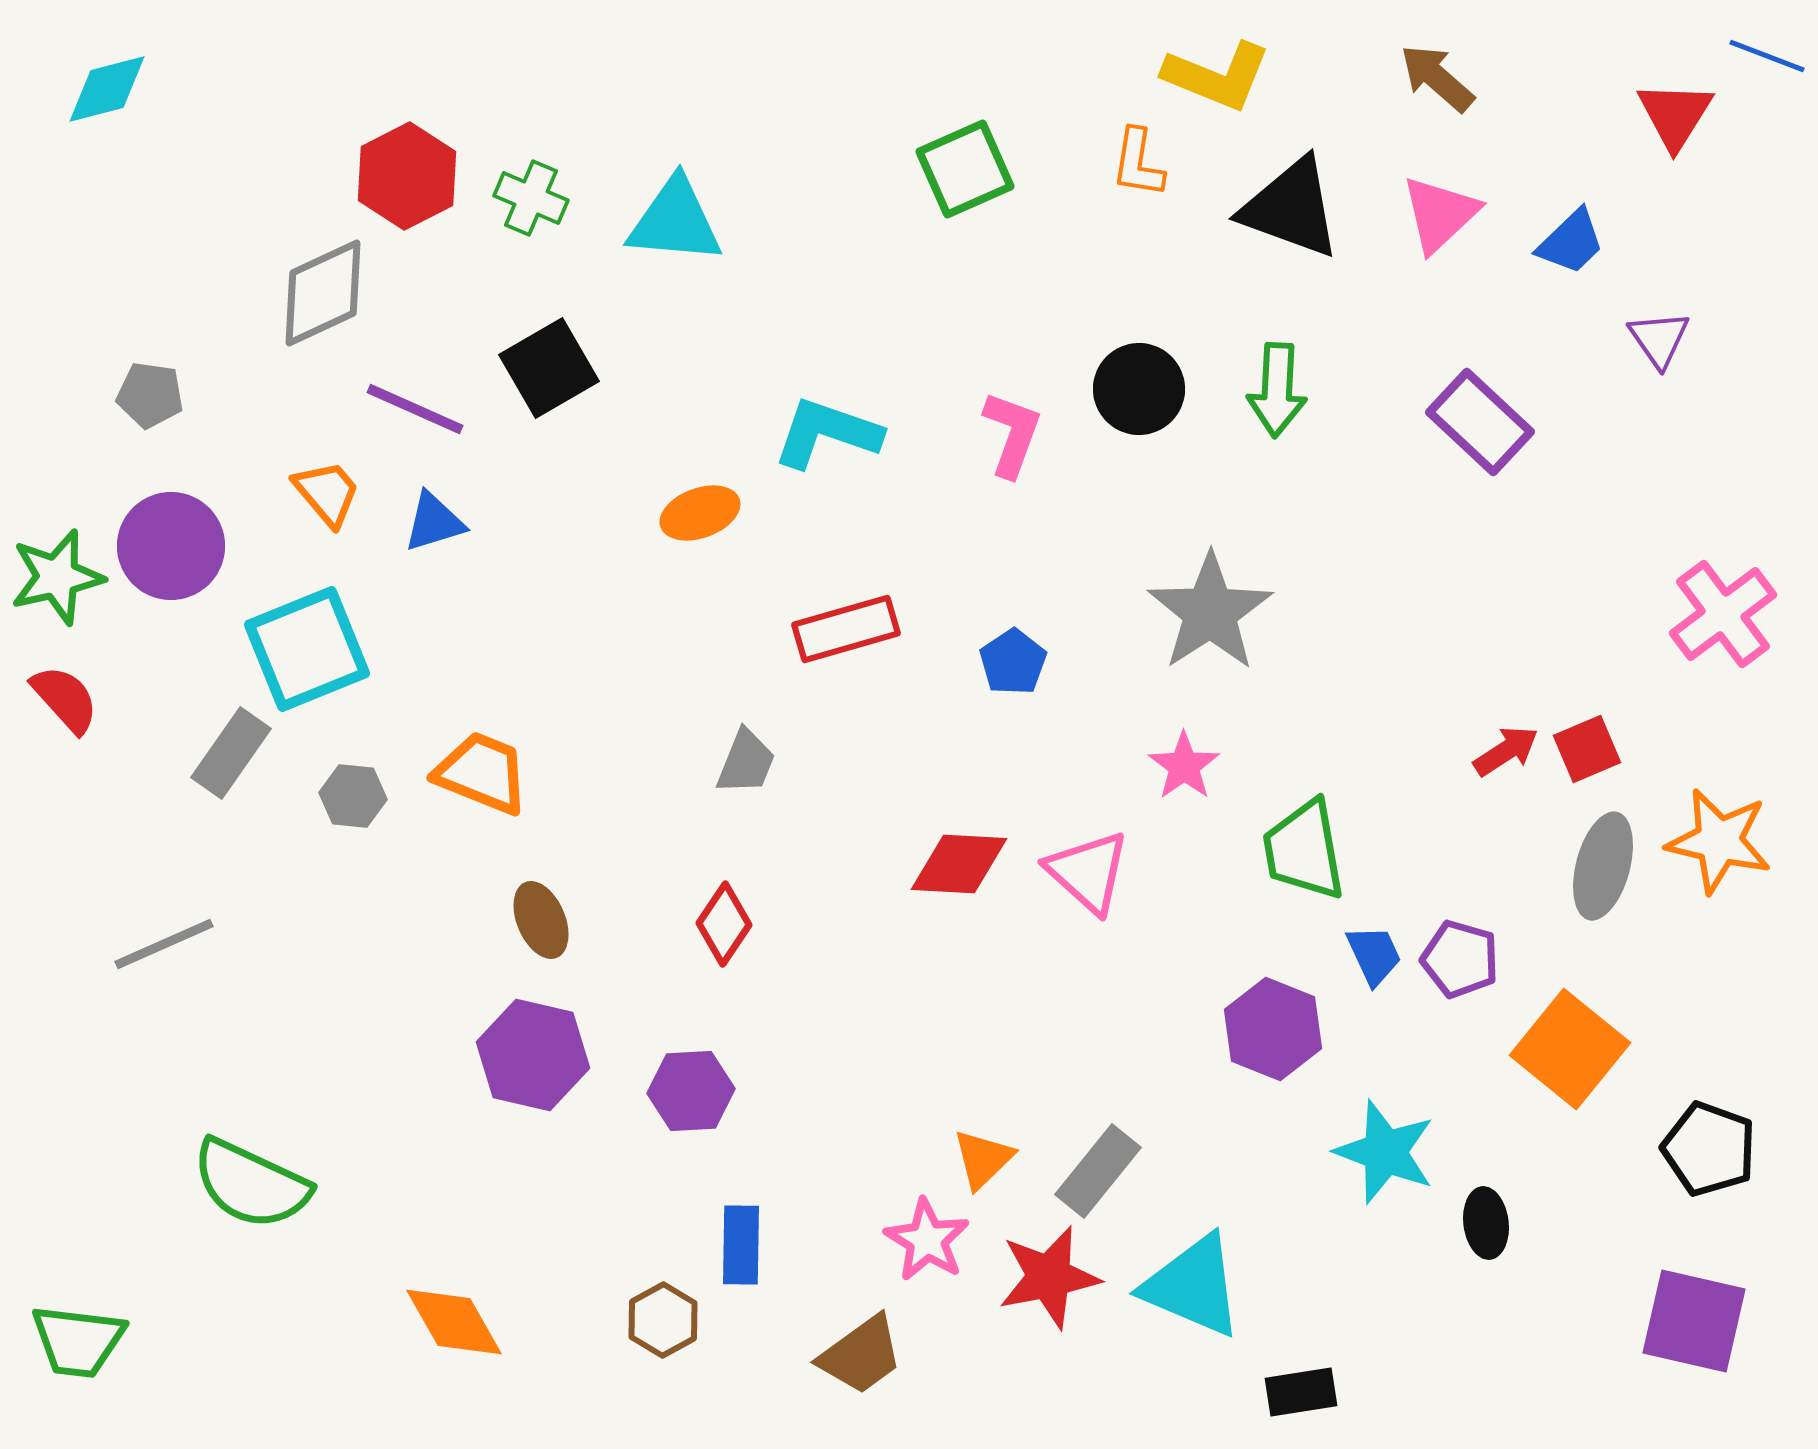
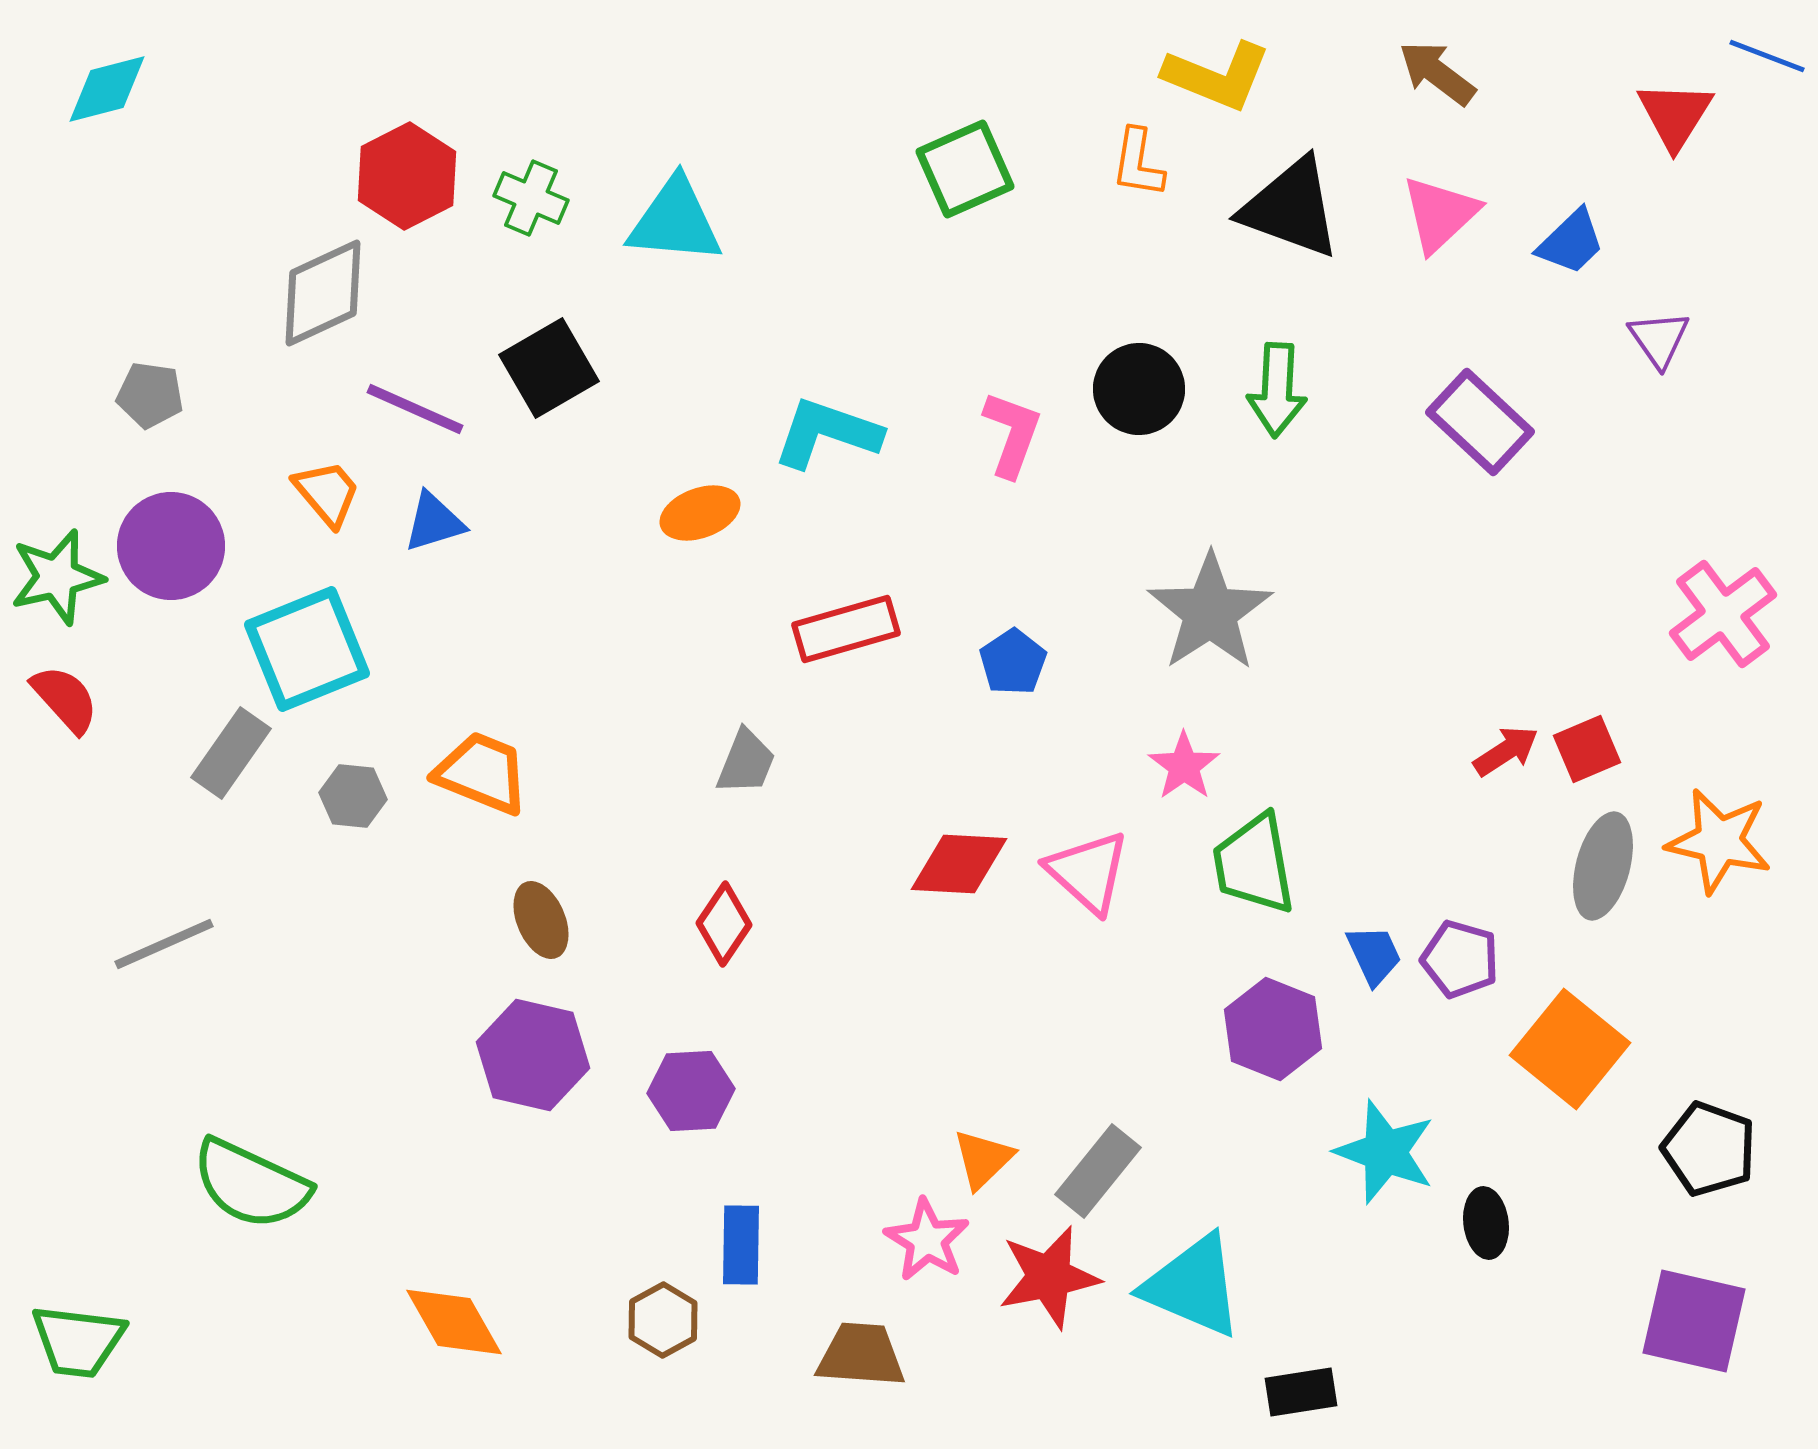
brown arrow at (1437, 78): moved 5 px up; rotated 4 degrees counterclockwise
green trapezoid at (1304, 850): moved 50 px left, 14 px down
brown trapezoid at (861, 1355): rotated 140 degrees counterclockwise
